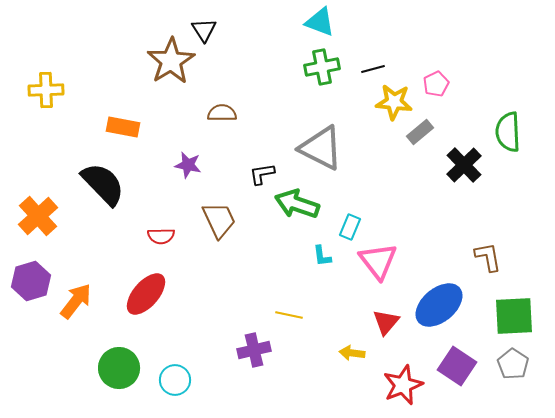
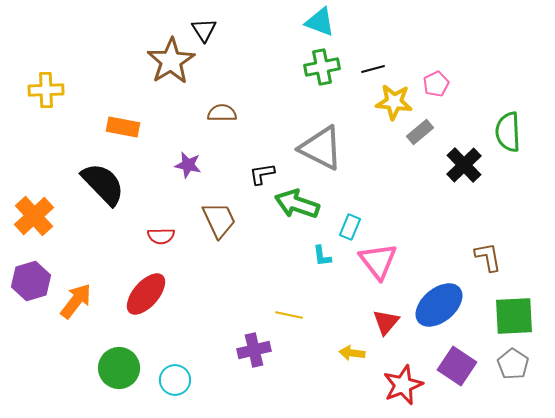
orange cross: moved 4 px left
